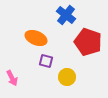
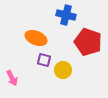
blue cross: rotated 24 degrees counterclockwise
purple square: moved 2 px left, 1 px up
yellow circle: moved 4 px left, 7 px up
